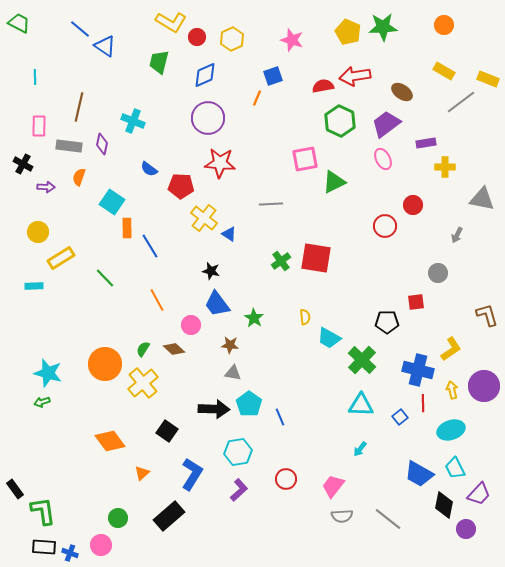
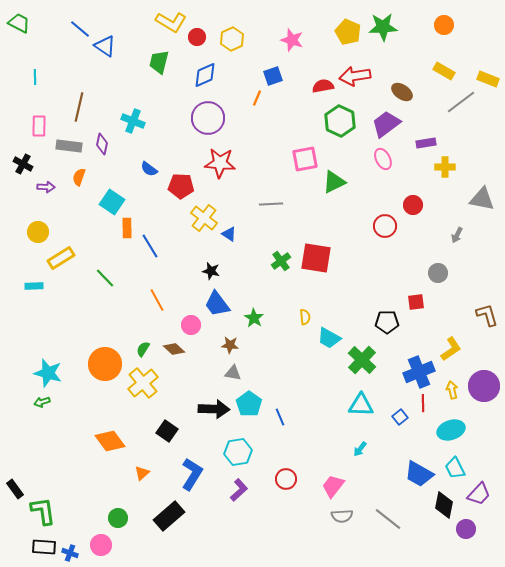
blue cross at (418, 370): moved 1 px right, 2 px down; rotated 36 degrees counterclockwise
